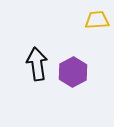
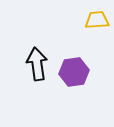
purple hexagon: moved 1 px right; rotated 20 degrees clockwise
